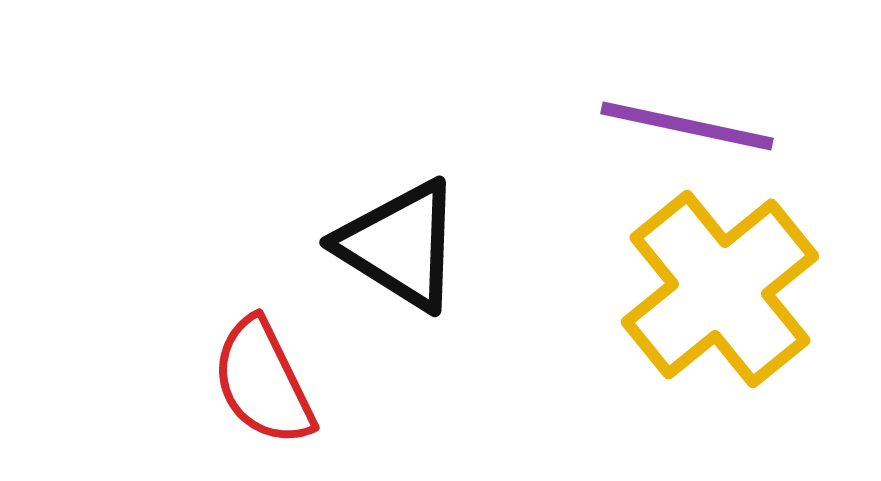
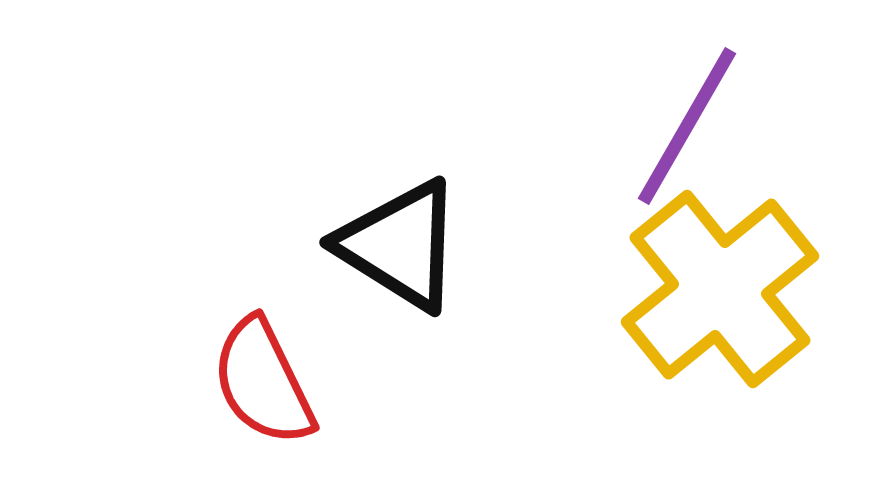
purple line: rotated 72 degrees counterclockwise
